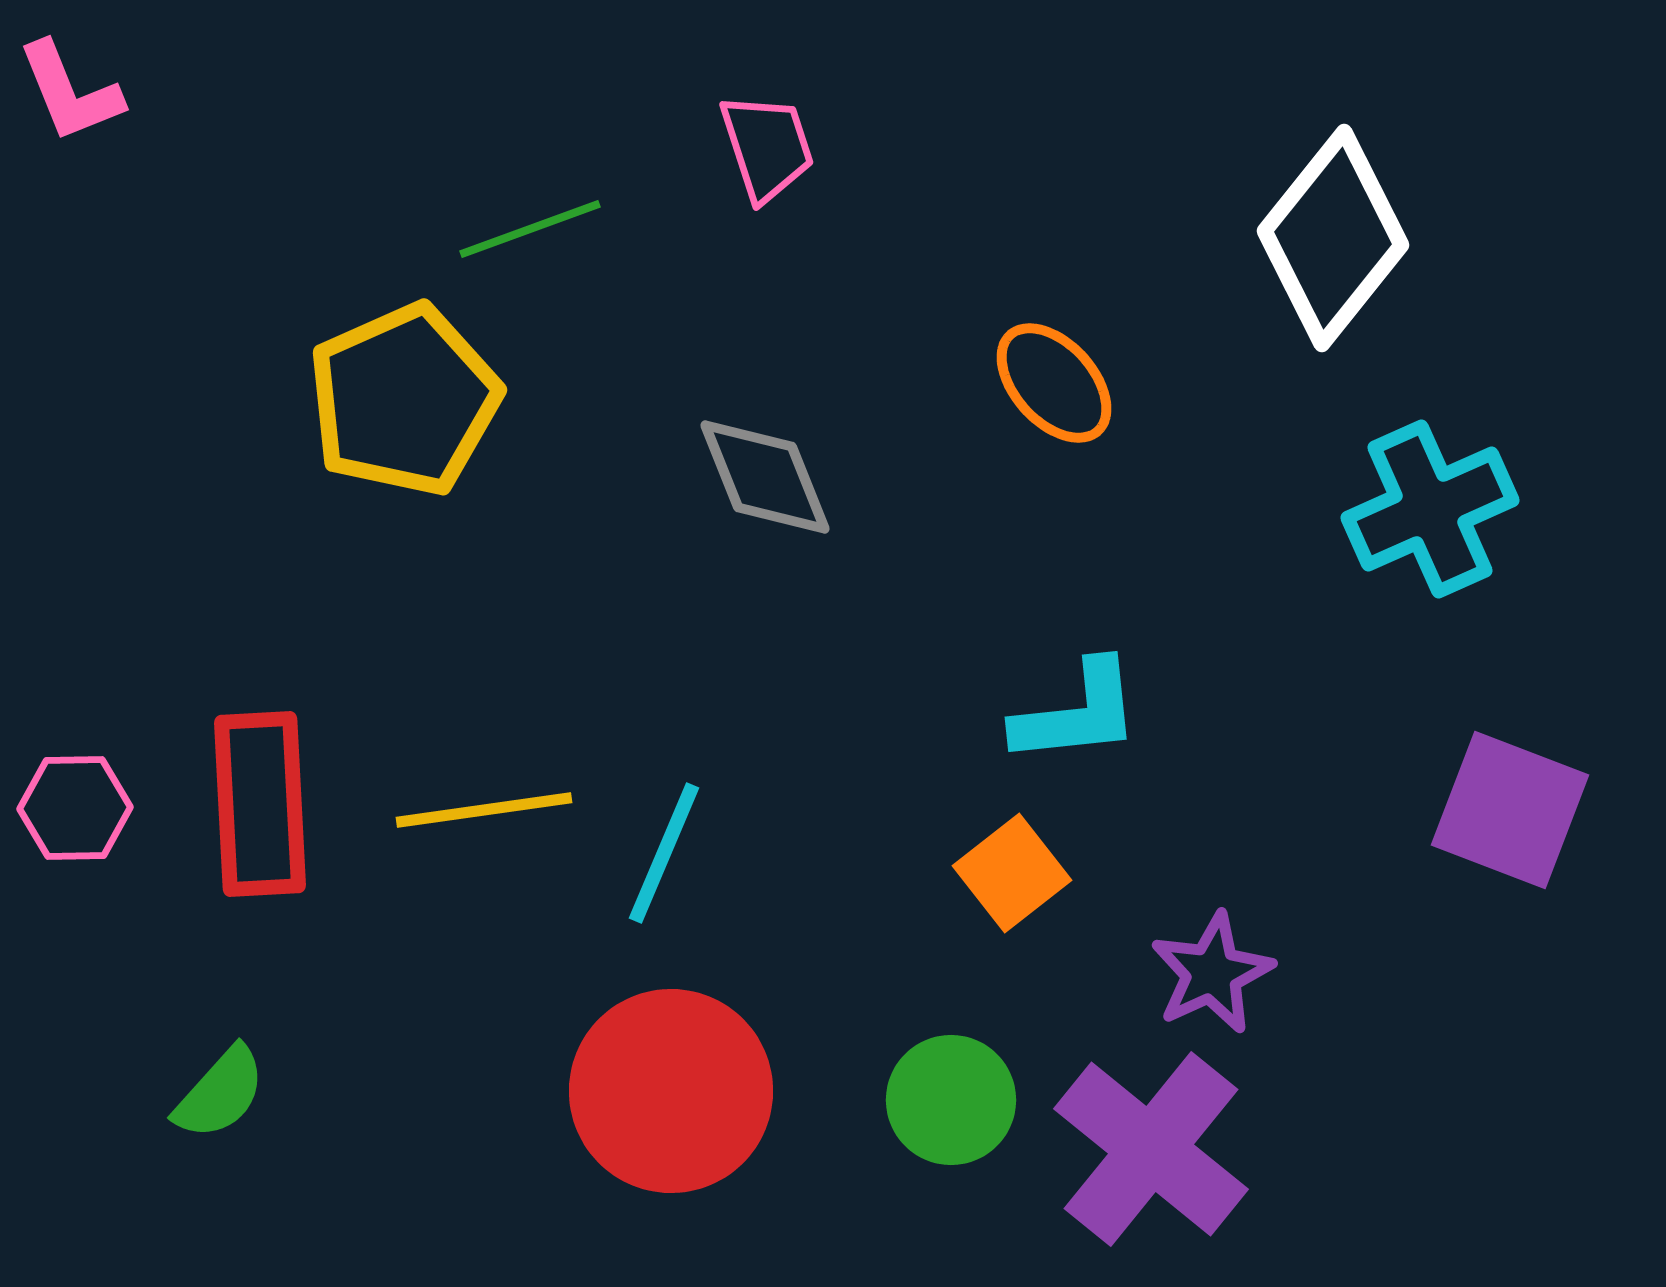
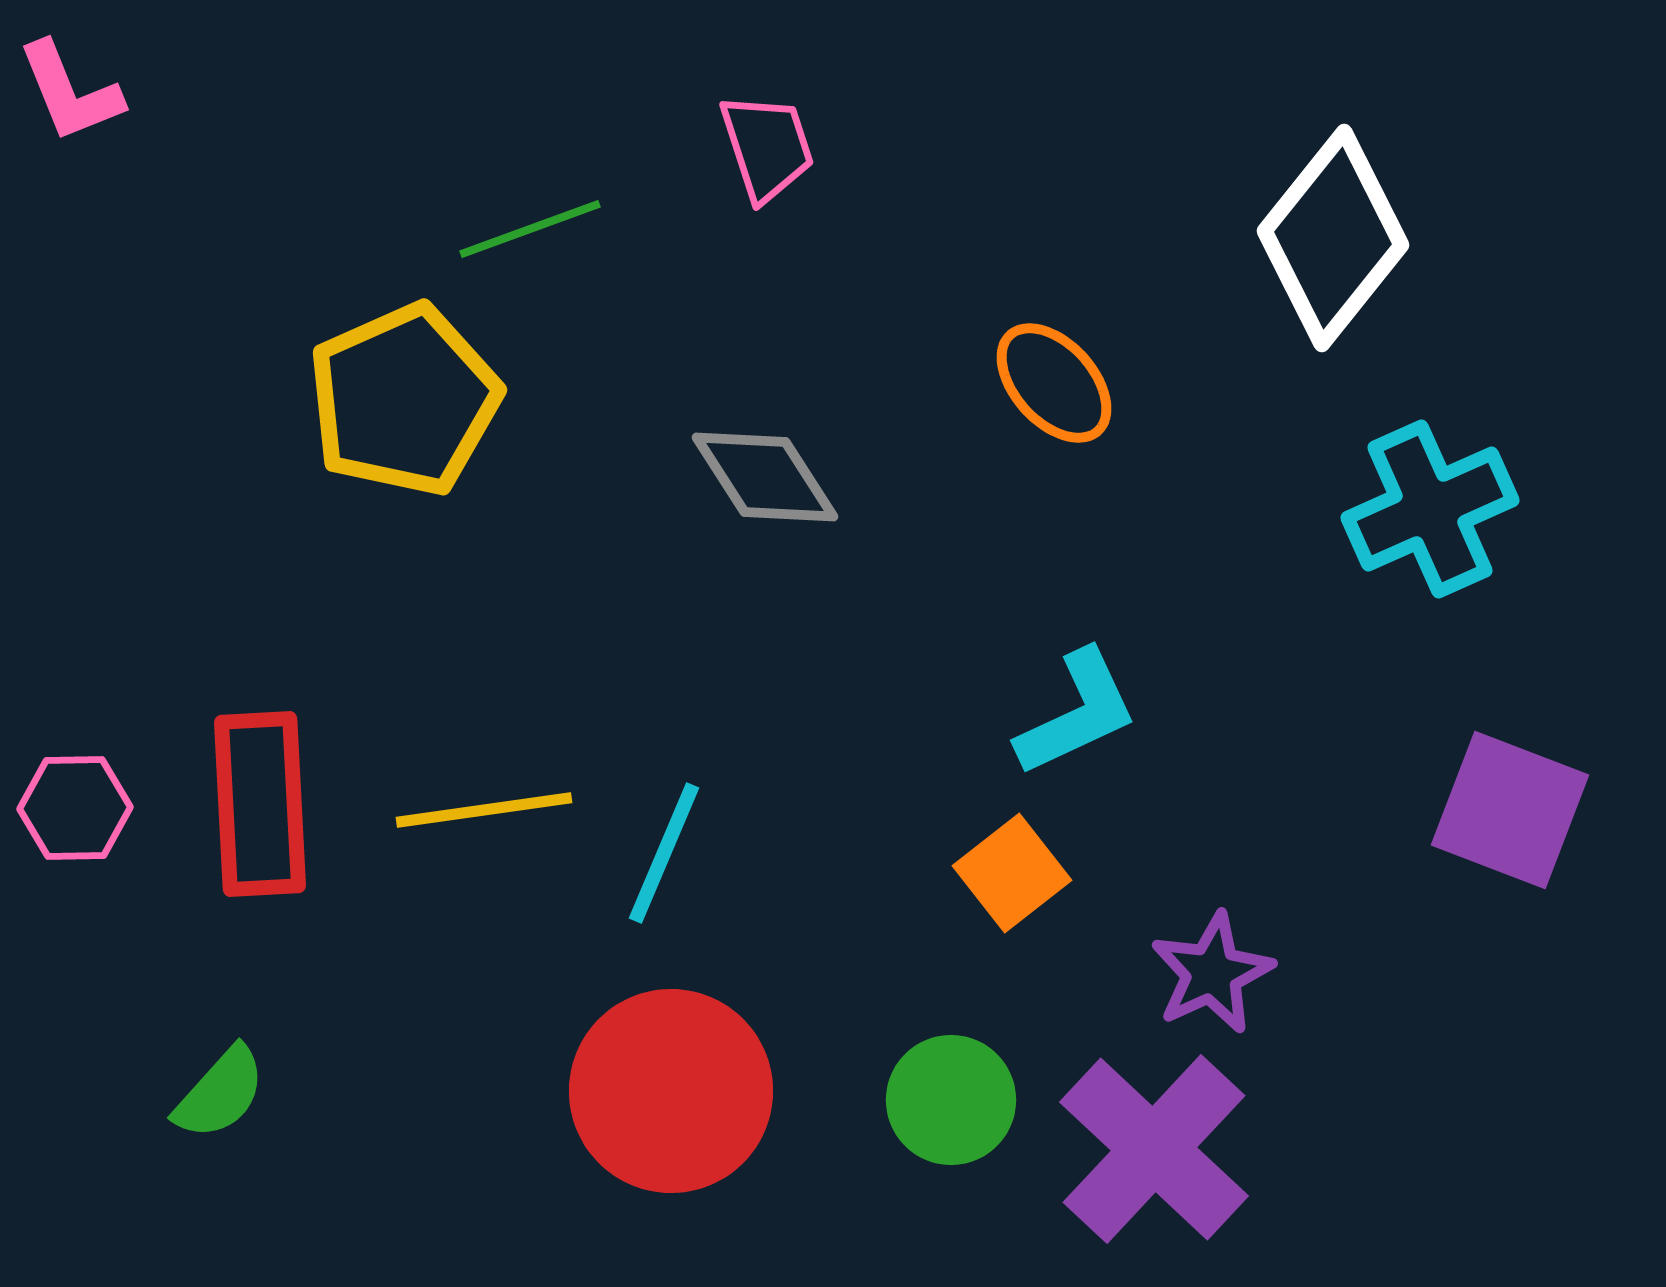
gray diamond: rotated 11 degrees counterclockwise
cyan L-shape: rotated 19 degrees counterclockwise
purple cross: moved 3 px right; rotated 4 degrees clockwise
